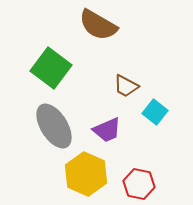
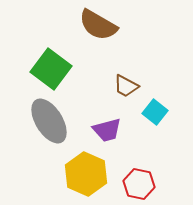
green square: moved 1 px down
gray ellipse: moved 5 px left, 5 px up
purple trapezoid: rotated 8 degrees clockwise
